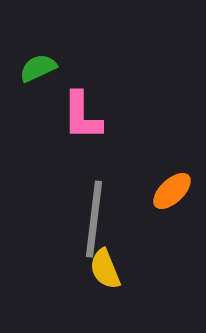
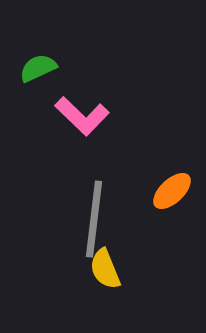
pink L-shape: rotated 46 degrees counterclockwise
